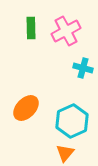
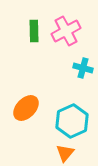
green rectangle: moved 3 px right, 3 px down
